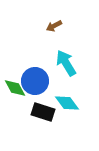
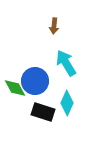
brown arrow: rotated 56 degrees counterclockwise
cyan diamond: rotated 60 degrees clockwise
